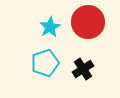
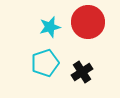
cyan star: rotated 15 degrees clockwise
black cross: moved 1 px left, 3 px down
